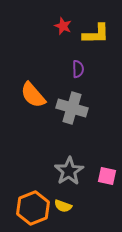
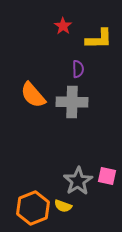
red star: rotated 12 degrees clockwise
yellow L-shape: moved 3 px right, 5 px down
gray cross: moved 6 px up; rotated 16 degrees counterclockwise
gray star: moved 9 px right, 10 px down
